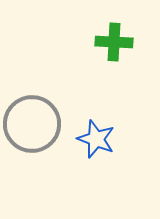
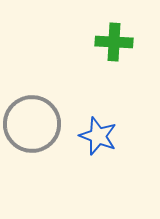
blue star: moved 2 px right, 3 px up
